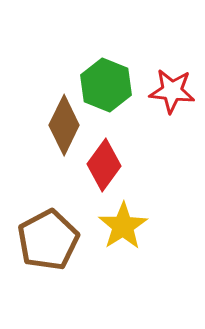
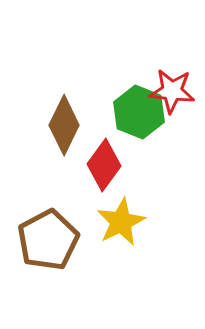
green hexagon: moved 33 px right, 27 px down
yellow star: moved 2 px left, 4 px up; rotated 6 degrees clockwise
